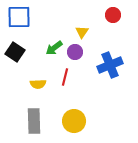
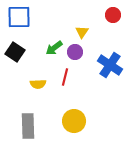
blue cross: rotated 35 degrees counterclockwise
gray rectangle: moved 6 px left, 5 px down
